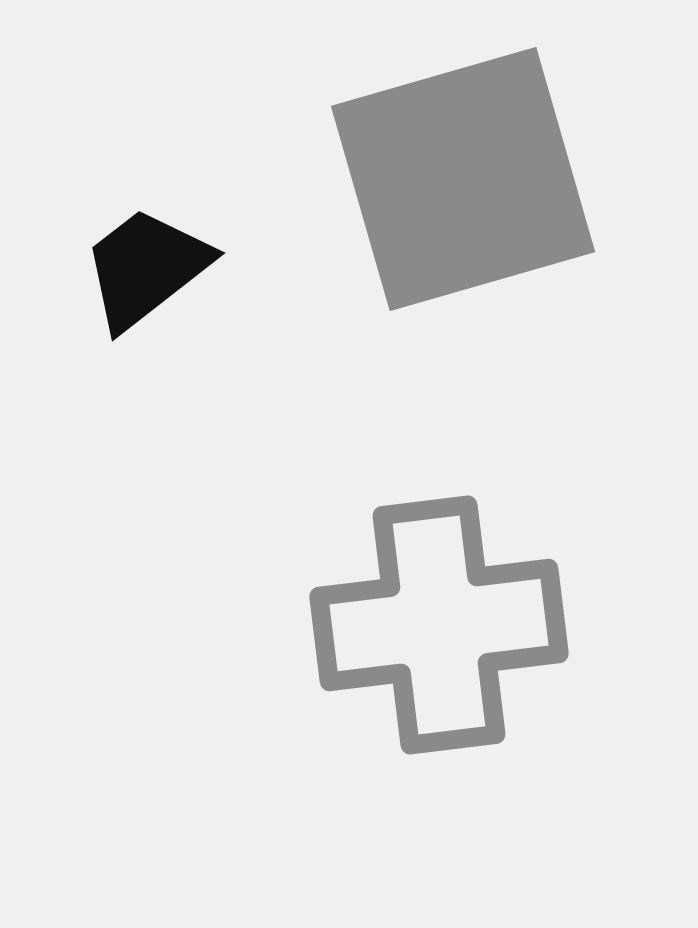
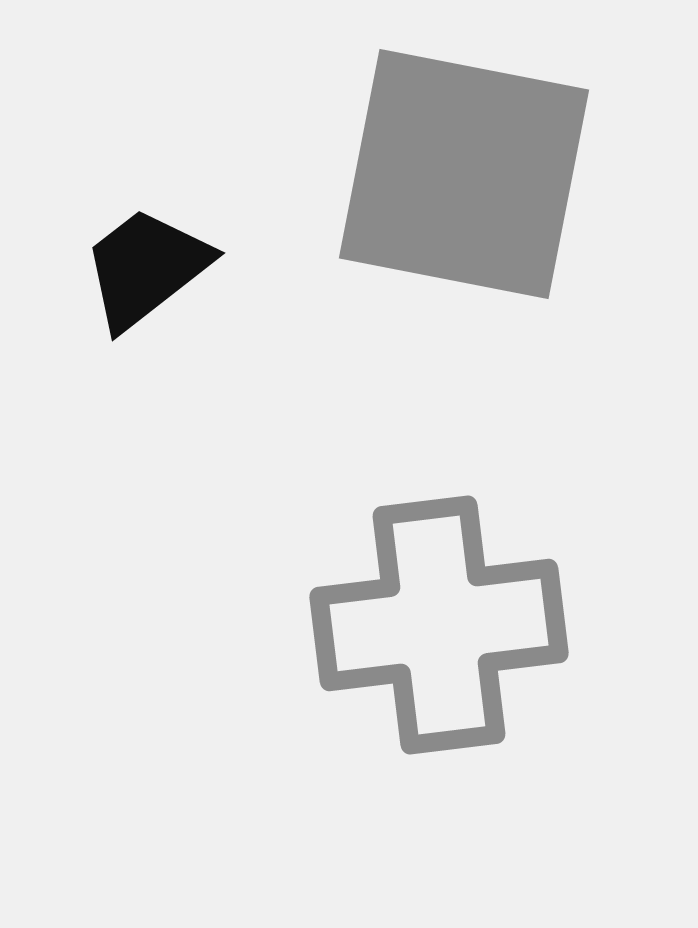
gray square: moved 1 px right, 5 px up; rotated 27 degrees clockwise
